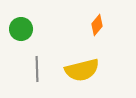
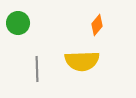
green circle: moved 3 px left, 6 px up
yellow semicircle: moved 9 px up; rotated 12 degrees clockwise
